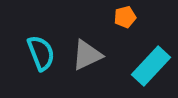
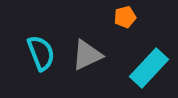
cyan rectangle: moved 2 px left, 2 px down
